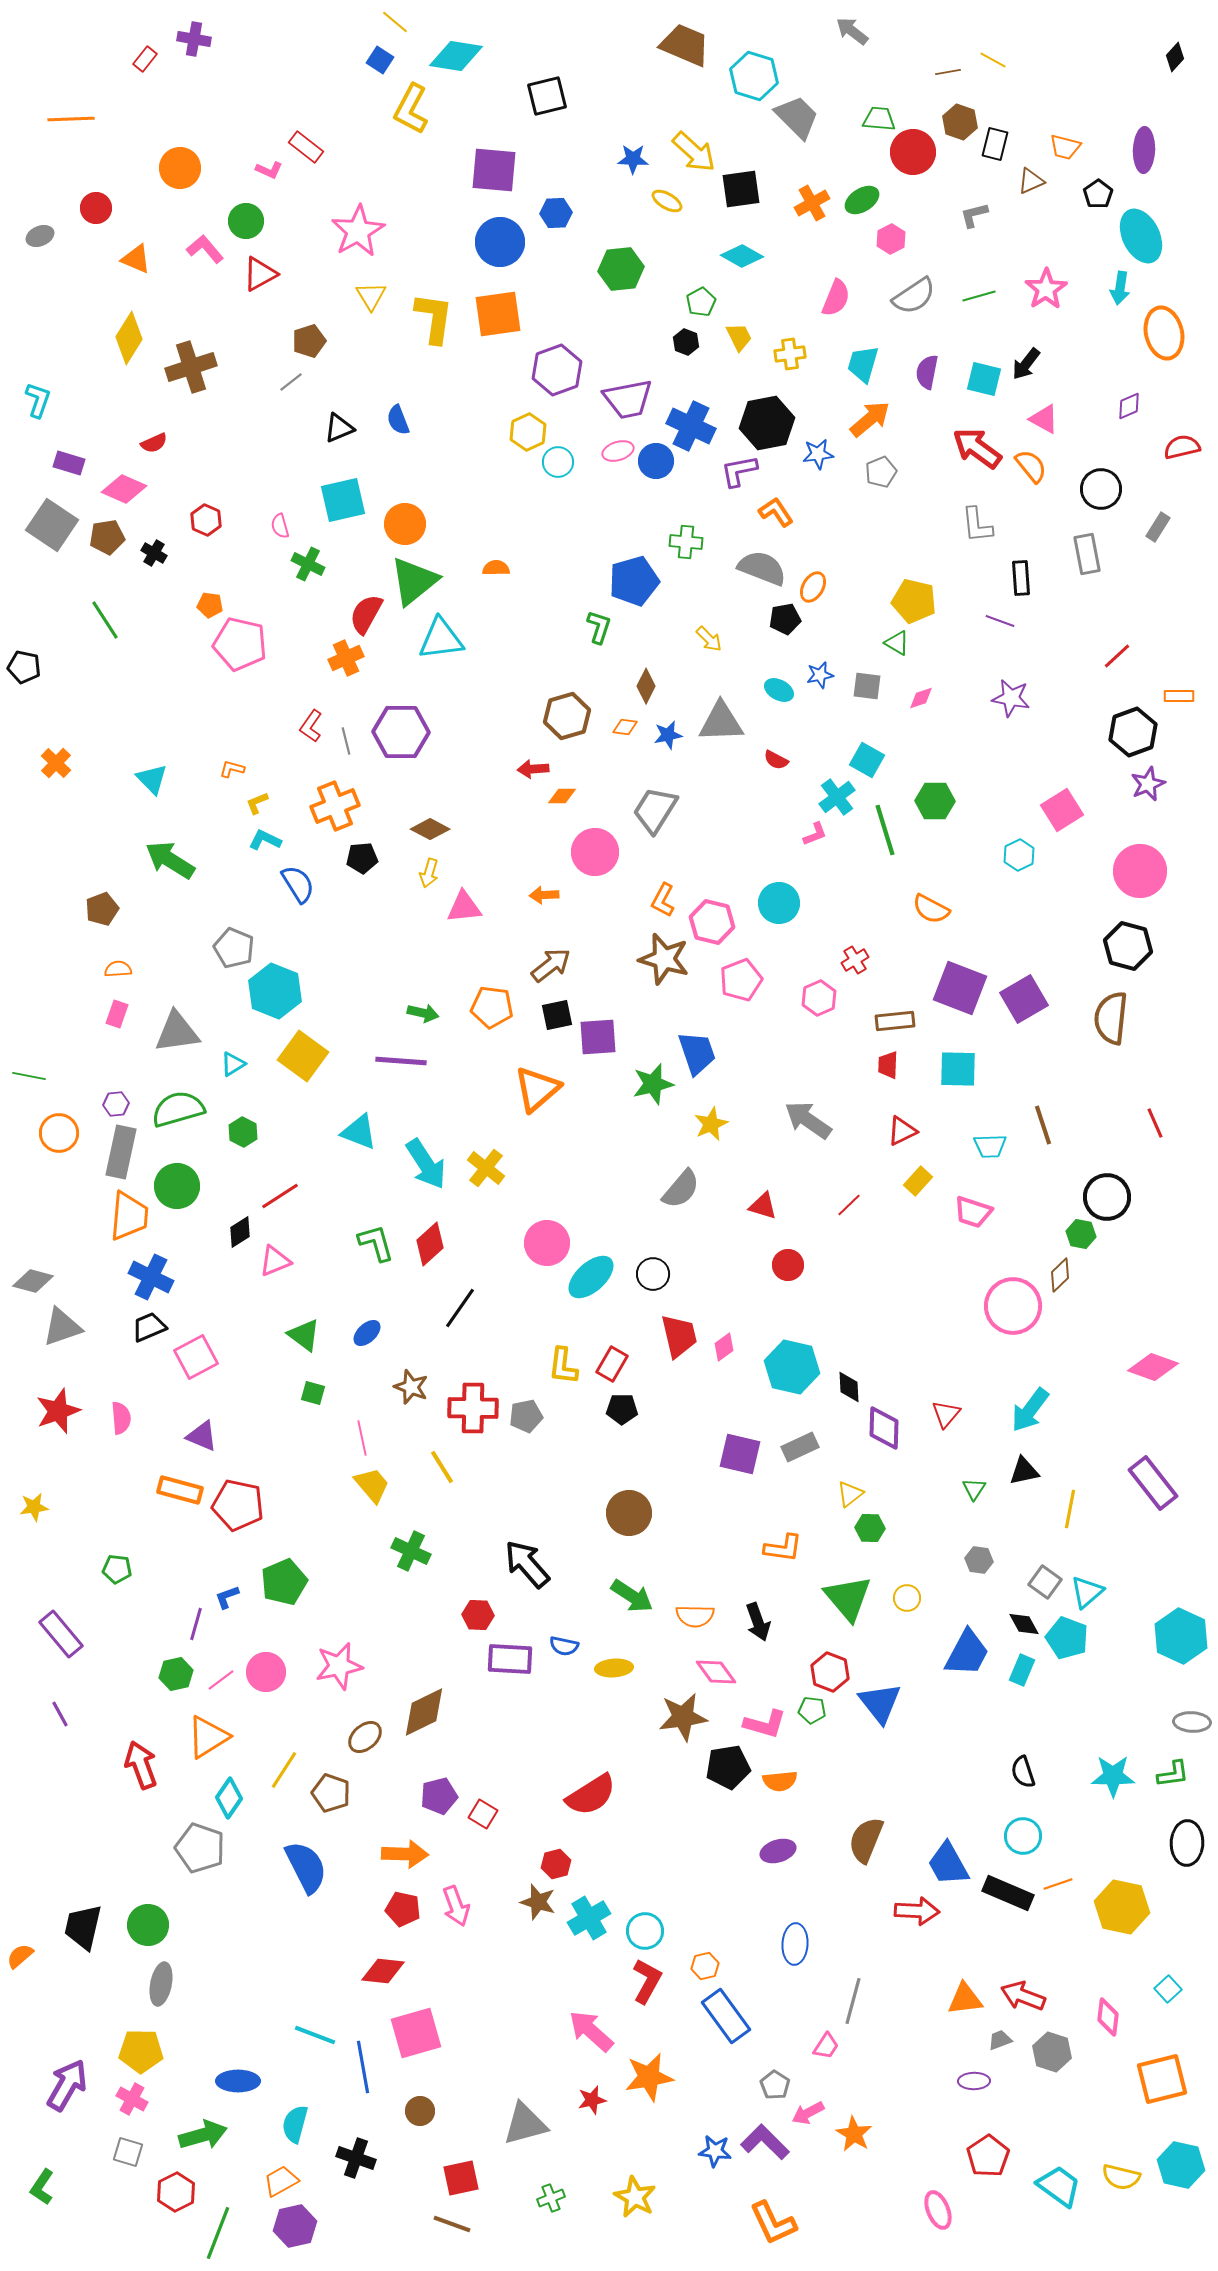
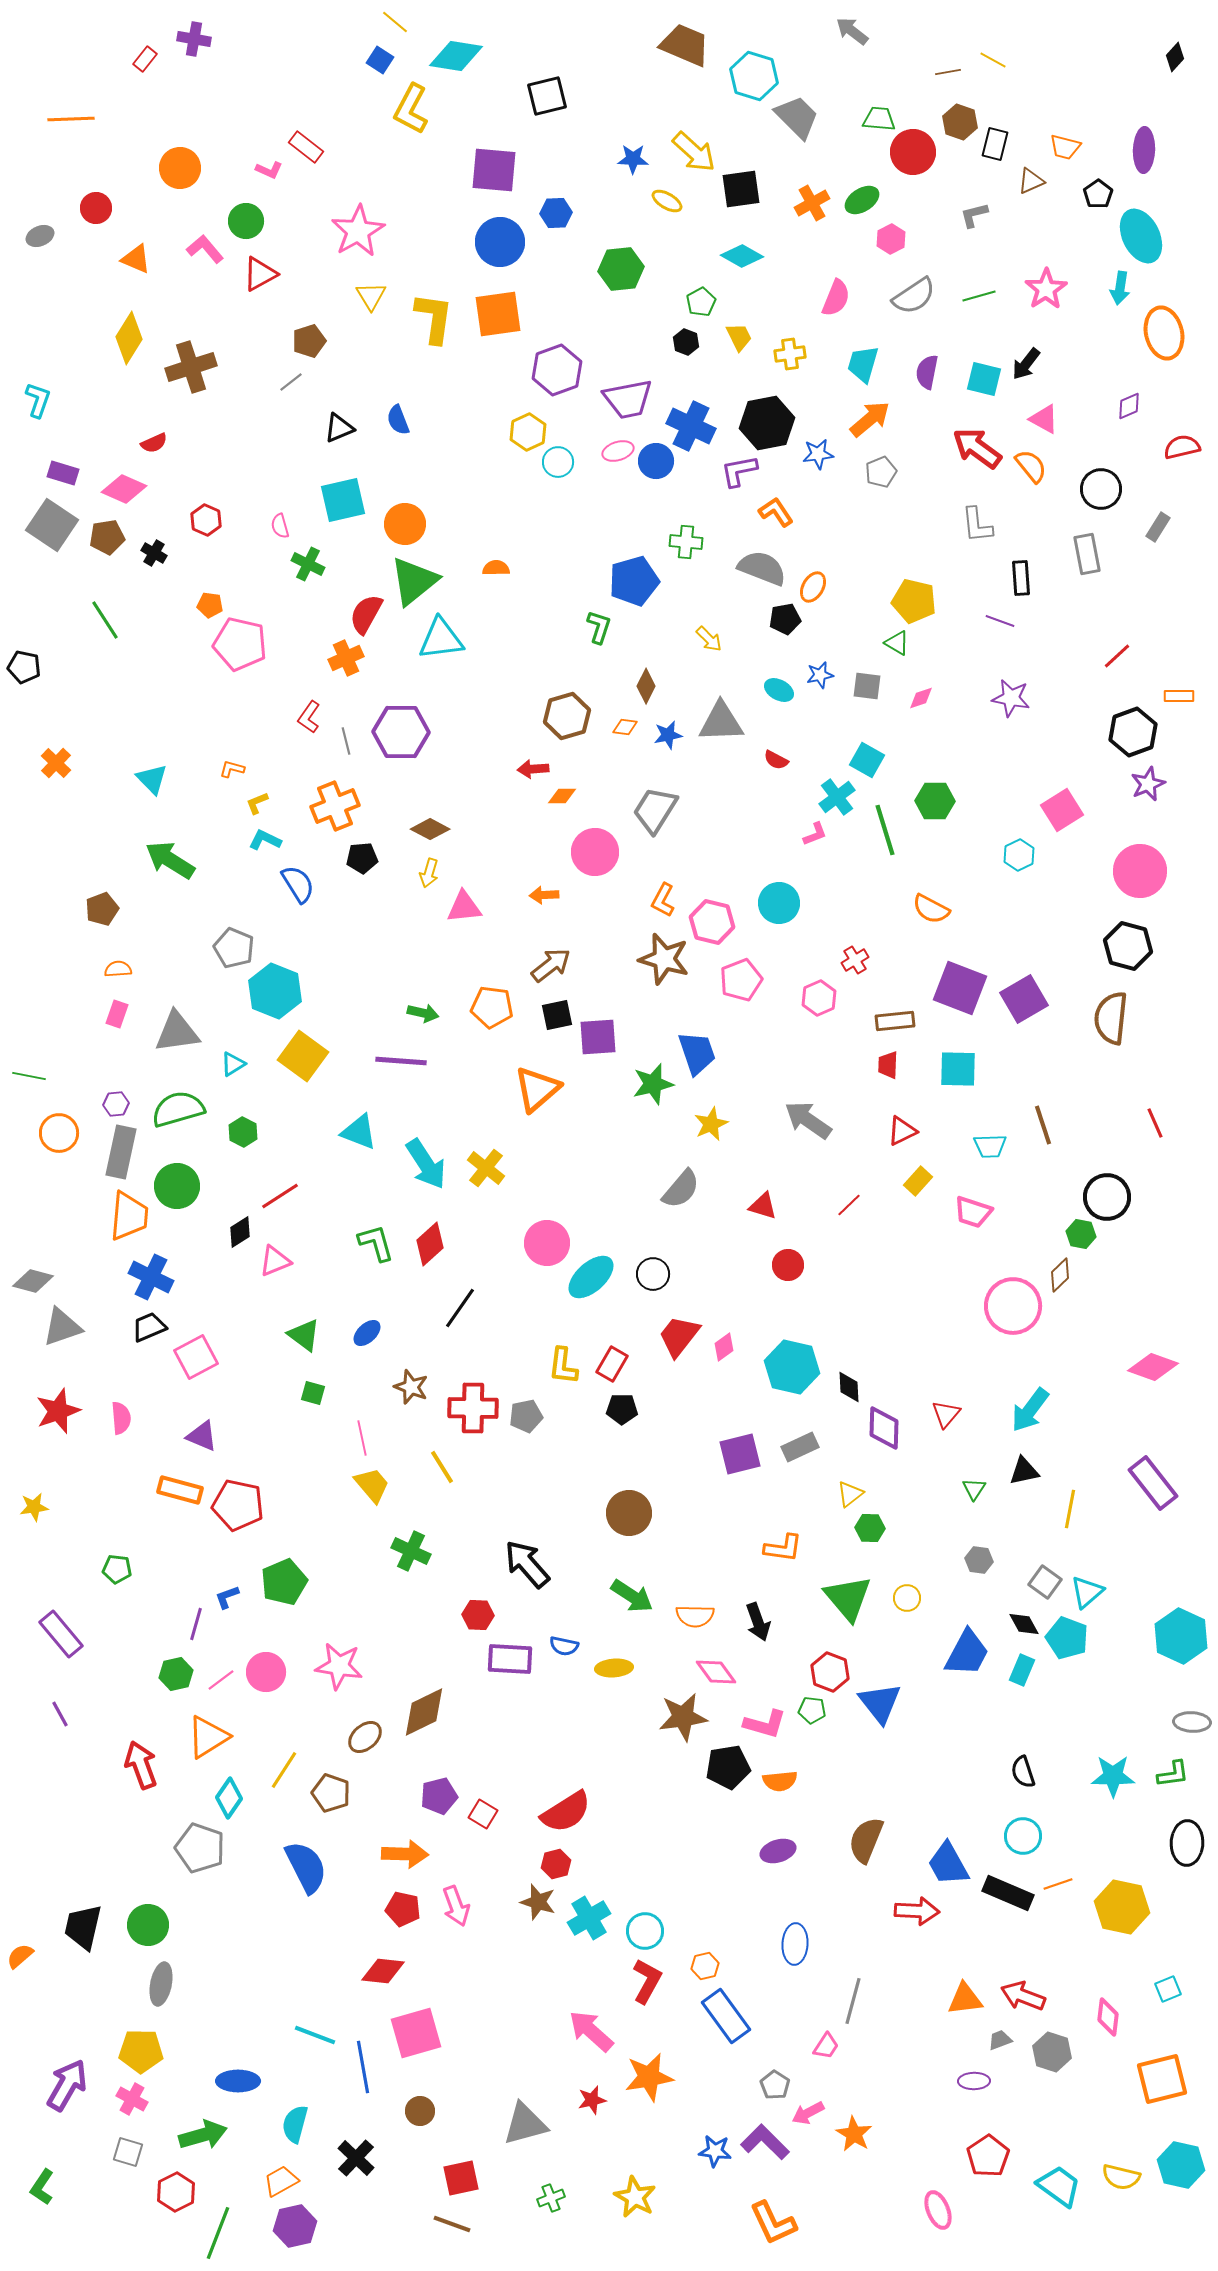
purple rectangle at (69, 463): moved 6 px left, 10 px down
red L-shape at (311, 726): moved 2 px left, 9 px up
red trapezoid at (679, 1336): rotated 129 degrees counterclockwise
purple square at (740, 1454): rotated 27 degrees counterclockwise
pink star at (339, 1666): rotated 21 degrees clockwise
red semicircle at (591, 1795): moved 25 px left, 17 px down
cyan square at (1168, 1989): rotated 20 degrees clockwise
black cross at (356, 2158): rotated 24 degrees clockwise
